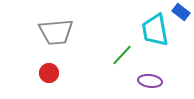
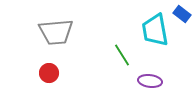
blue rectangle: moved 1 px right, 2 px down
green line: rotated 75 degrees counterclockwise
